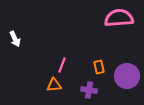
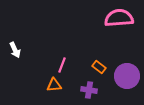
white arrow: moved 11 px down
orange rectangle: rotated 40 degrees counterclockwise
